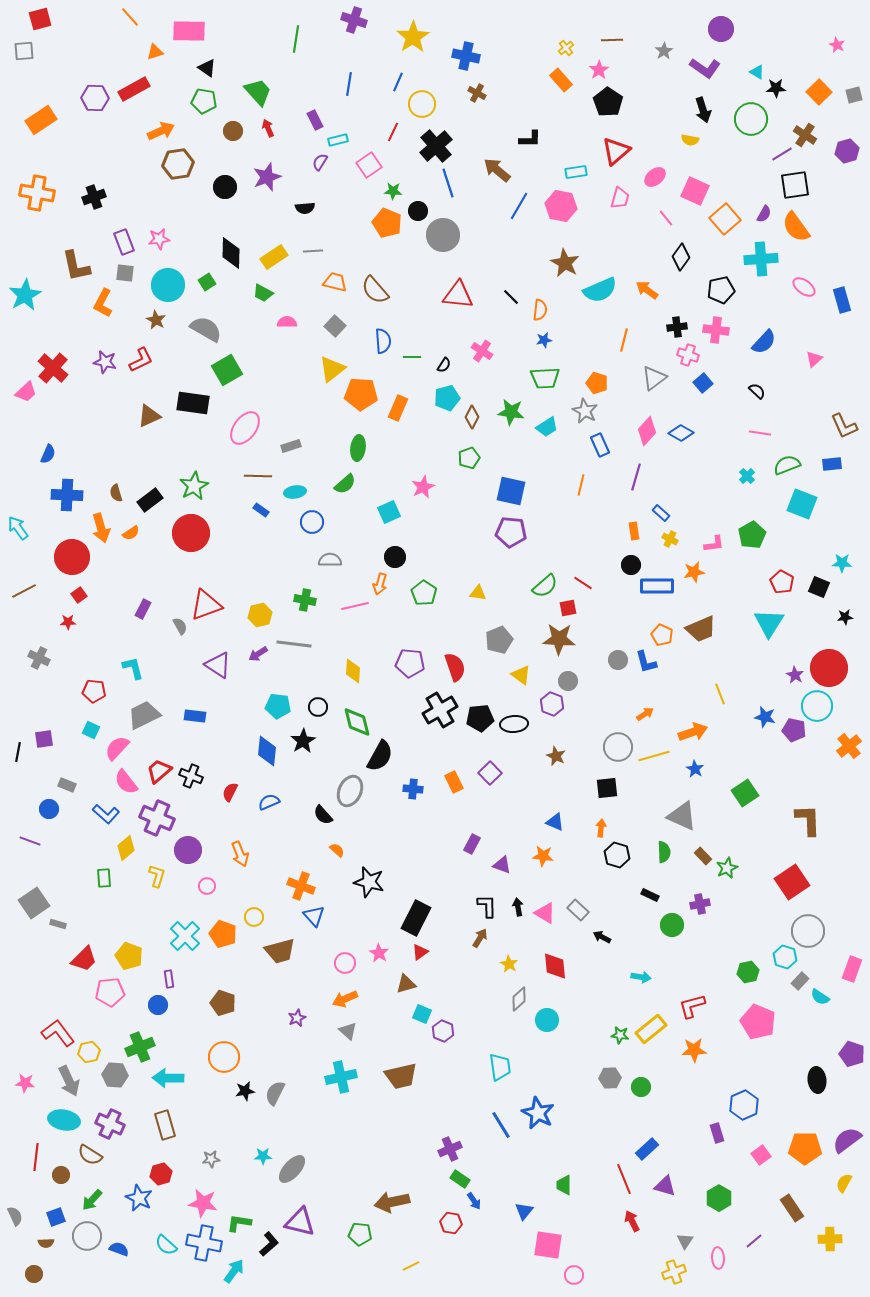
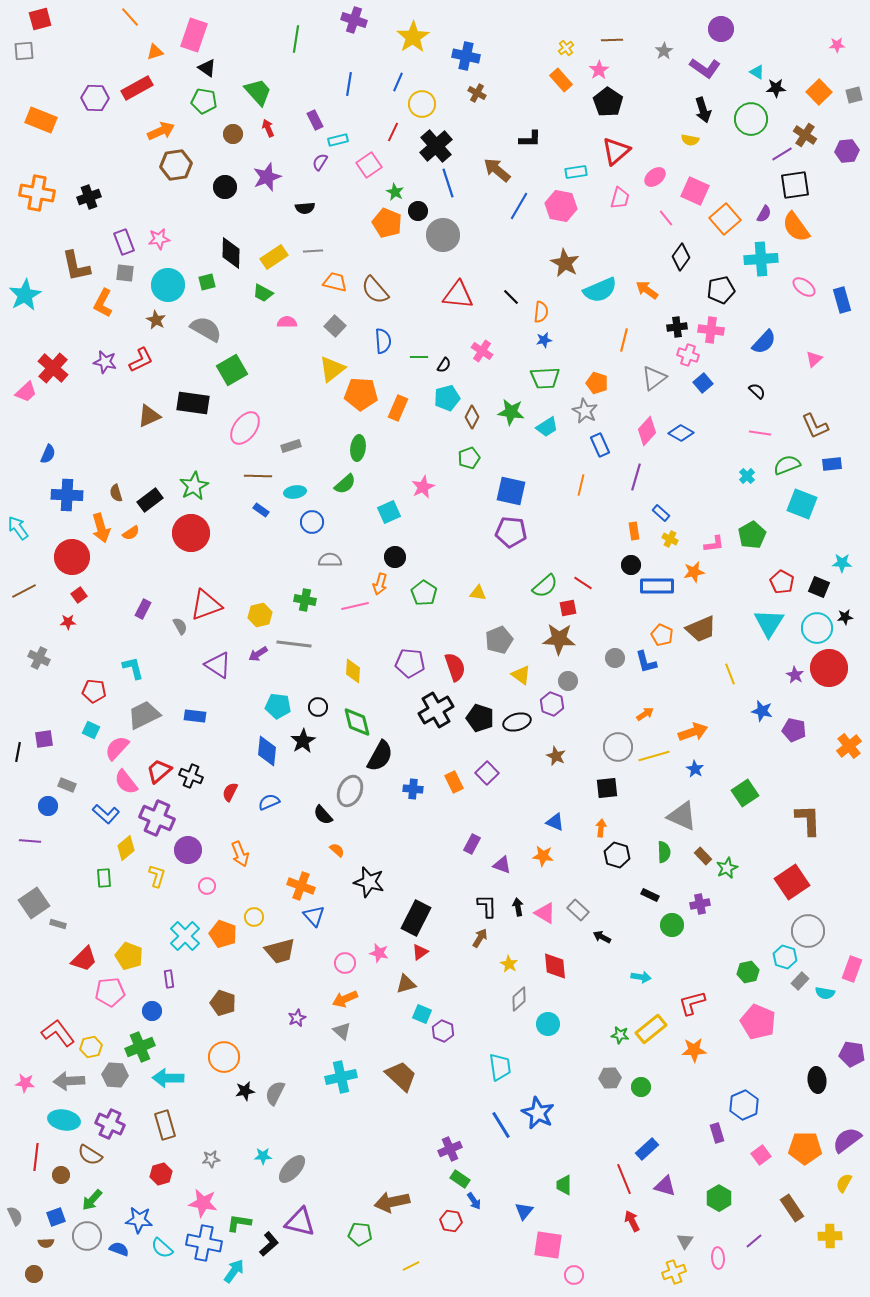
pink rectangle at (189, 31): moved 5 px right, 4 px down; rotated 72 degrees counterclockwise
pink star at (837, 45): rotated 28 degrees counterclockwise
red rectangle at (134, 89): moved 3 px right, 1 px up
orange rectangle at (41, 120): rotated 56 degrees clockwise
brown circle at (233, 131): moved 3 px down
purple hexagon at (847, 151): rotated 10 degrees clockwise
brown hexagon at (178, 164): moved 2 px left, 1 px down
green star at (393, 191): moved 2 px right, 1 px down; rotated 24 degrees clockwise
black cross at (94, 197): moved 5 px left
green square at (207, 282): rotated 18 degrees clockwise
orange semicircle at (540, 310): moved 1 px right, 2 px down
pink cross at (716, 330): moved 5 px left
green line at (412, 357): moved 7 px right
green square at (227, 370): moved 5 px right
brown L-shape at (844, 426): moved 29 px left
gray circle at (618, 660): moved 3 px left, 2 px up
yellow line at (720, 694): moved 10 px right, 20 px up
cyan circle at (817, 706): moved 78 px up
black cross at (440, 710): moved 4 px left
blue star at (765, 717): moved 3 px left, 6 px up
black pentagon at (480, 718): rotated 24 degrees clockwise
black ellipse at (514, 724): moved 3 px right, 2 px up; rotated 12 degrees counterclockwise
purple square at (490, 773): moved 3 px left
blue circle at (49, 809): moved 1 px left, 3 px up
purple line at (30, 841): rotated 15 degrees counterclockwise
pink star at (379, 953): rotated 18 degrees counterclockwise
cyan semicircle at (820, 997): moved 5 px right, 4 px up; rotated 24 degrees counterclockwise
blue circle at (158, 1005): moved 6 px left, 6 px down
red L-shape at (692, 1006): moved 3 px up
cyan circle at (547, 1020): moved 1 px right, 4 px down
gray triangle at (348, 1031): moved 6 px left
yellow hexagon at (89, 1052): moved 2 px right, 5 px up
purple pentagon at (852, 1054): rotated 10 degrees counterclockwise
brown trapezoid at (401, 1076): rotated 124 degrees counterclockwise
gray arrow at (69, 1081): rotated 112 degrees clockwise
blue star at (139, 1198): moved 22 px down; rotated 20 degrees counterclockwise
red hexagon at (451, 1223): moved 2 px up
yellow cross at (830, 1239): moved 3 px up
cyan semicircle at (166, 1245): moved 4 px left, 3 px down
